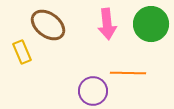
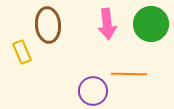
brown ellipse: rotated 48 degrees clockwise
orange line: moved 1 px right, 1 px down
